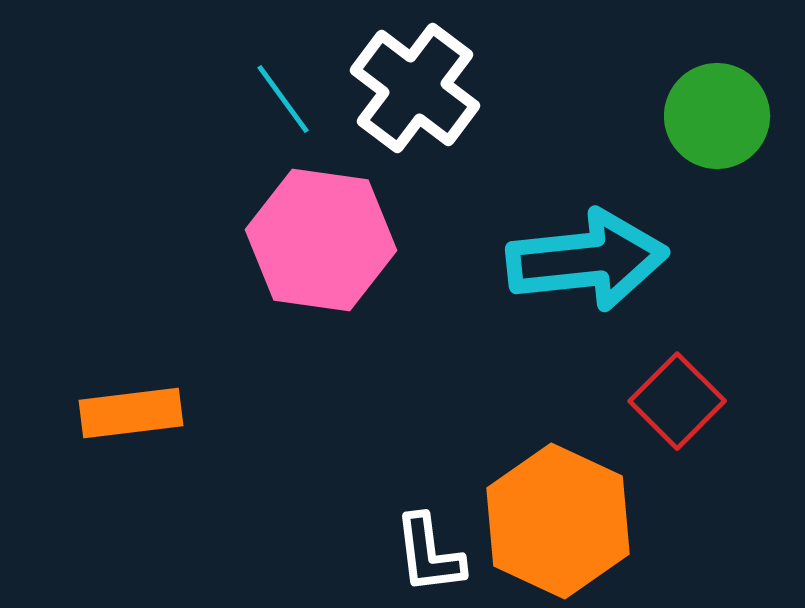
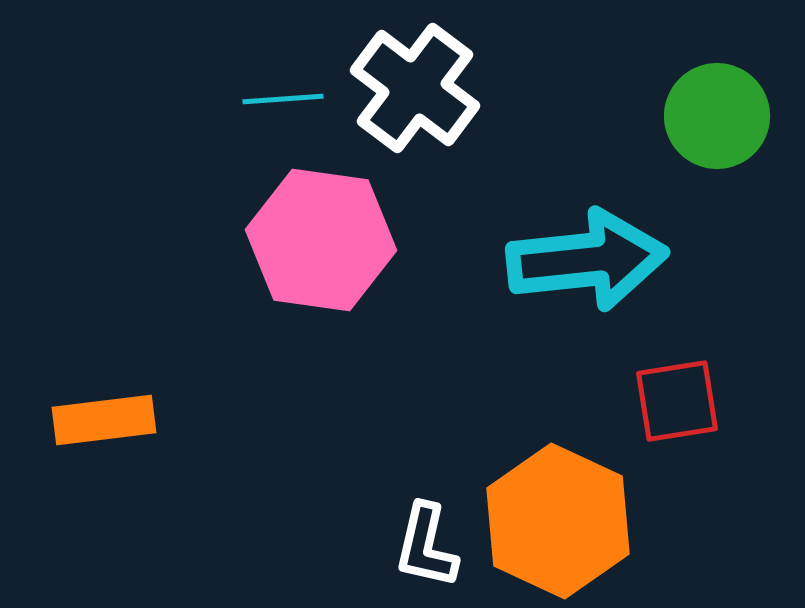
cyan line: rotated 58 degrees counterclockwise
red square: rotated 36 degrees clockwise
orange rectangle: moved 27 px left, 7 px down
white L-shape: moved 3 px left, 8 px up; rotated 20 degrees clockwise
